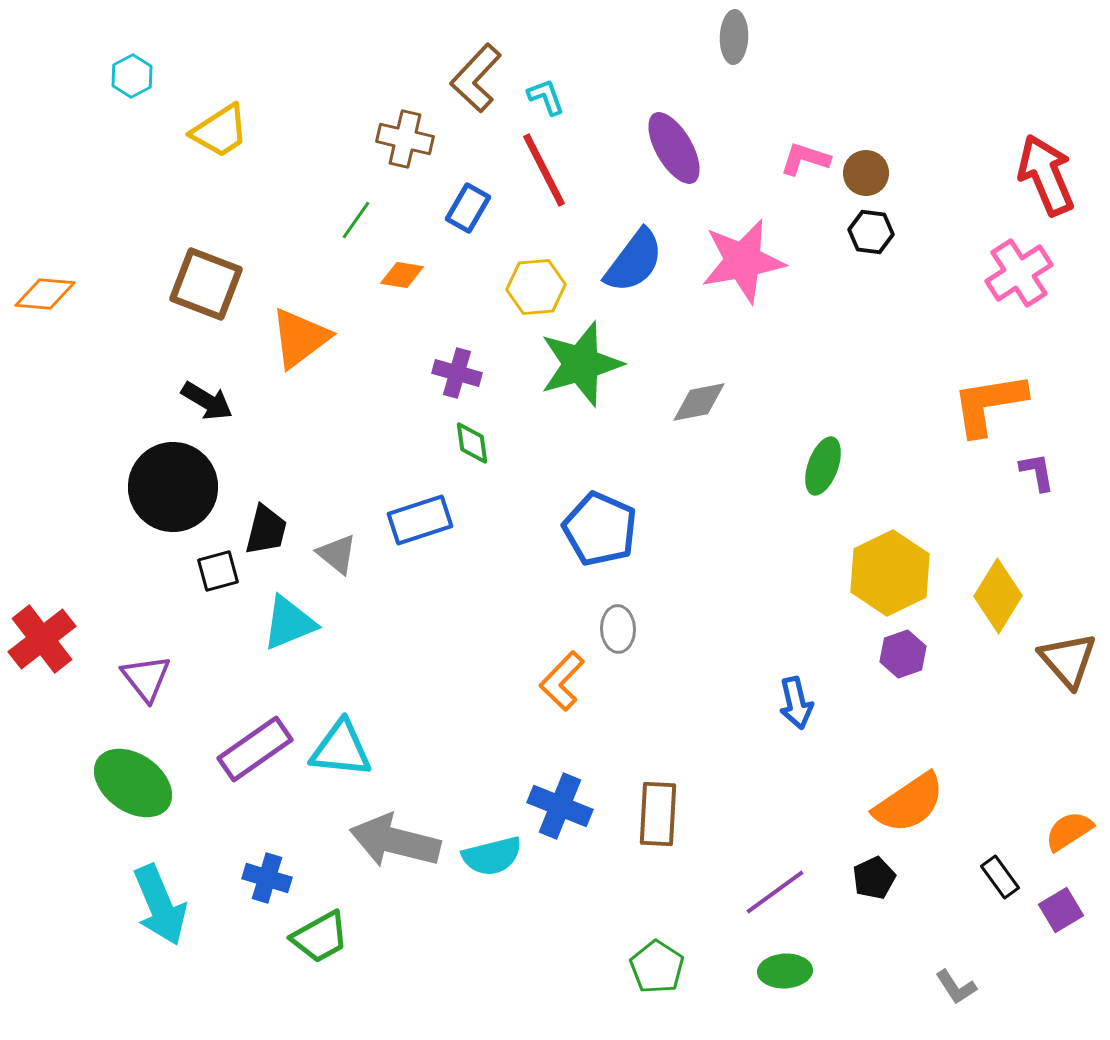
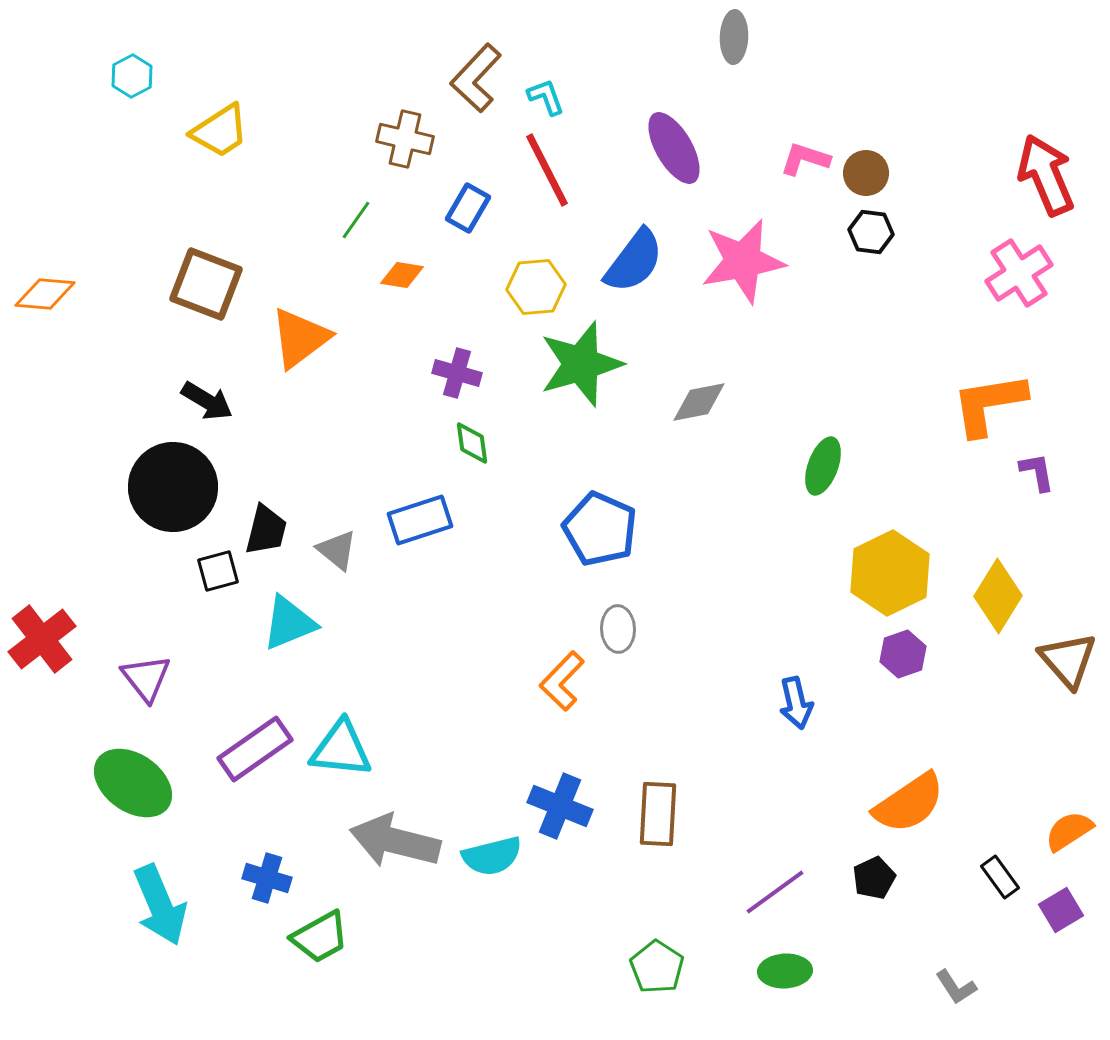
red line at (544, 170): moved 3 px right
gray triangle at (337, 554): moved 4 px up
